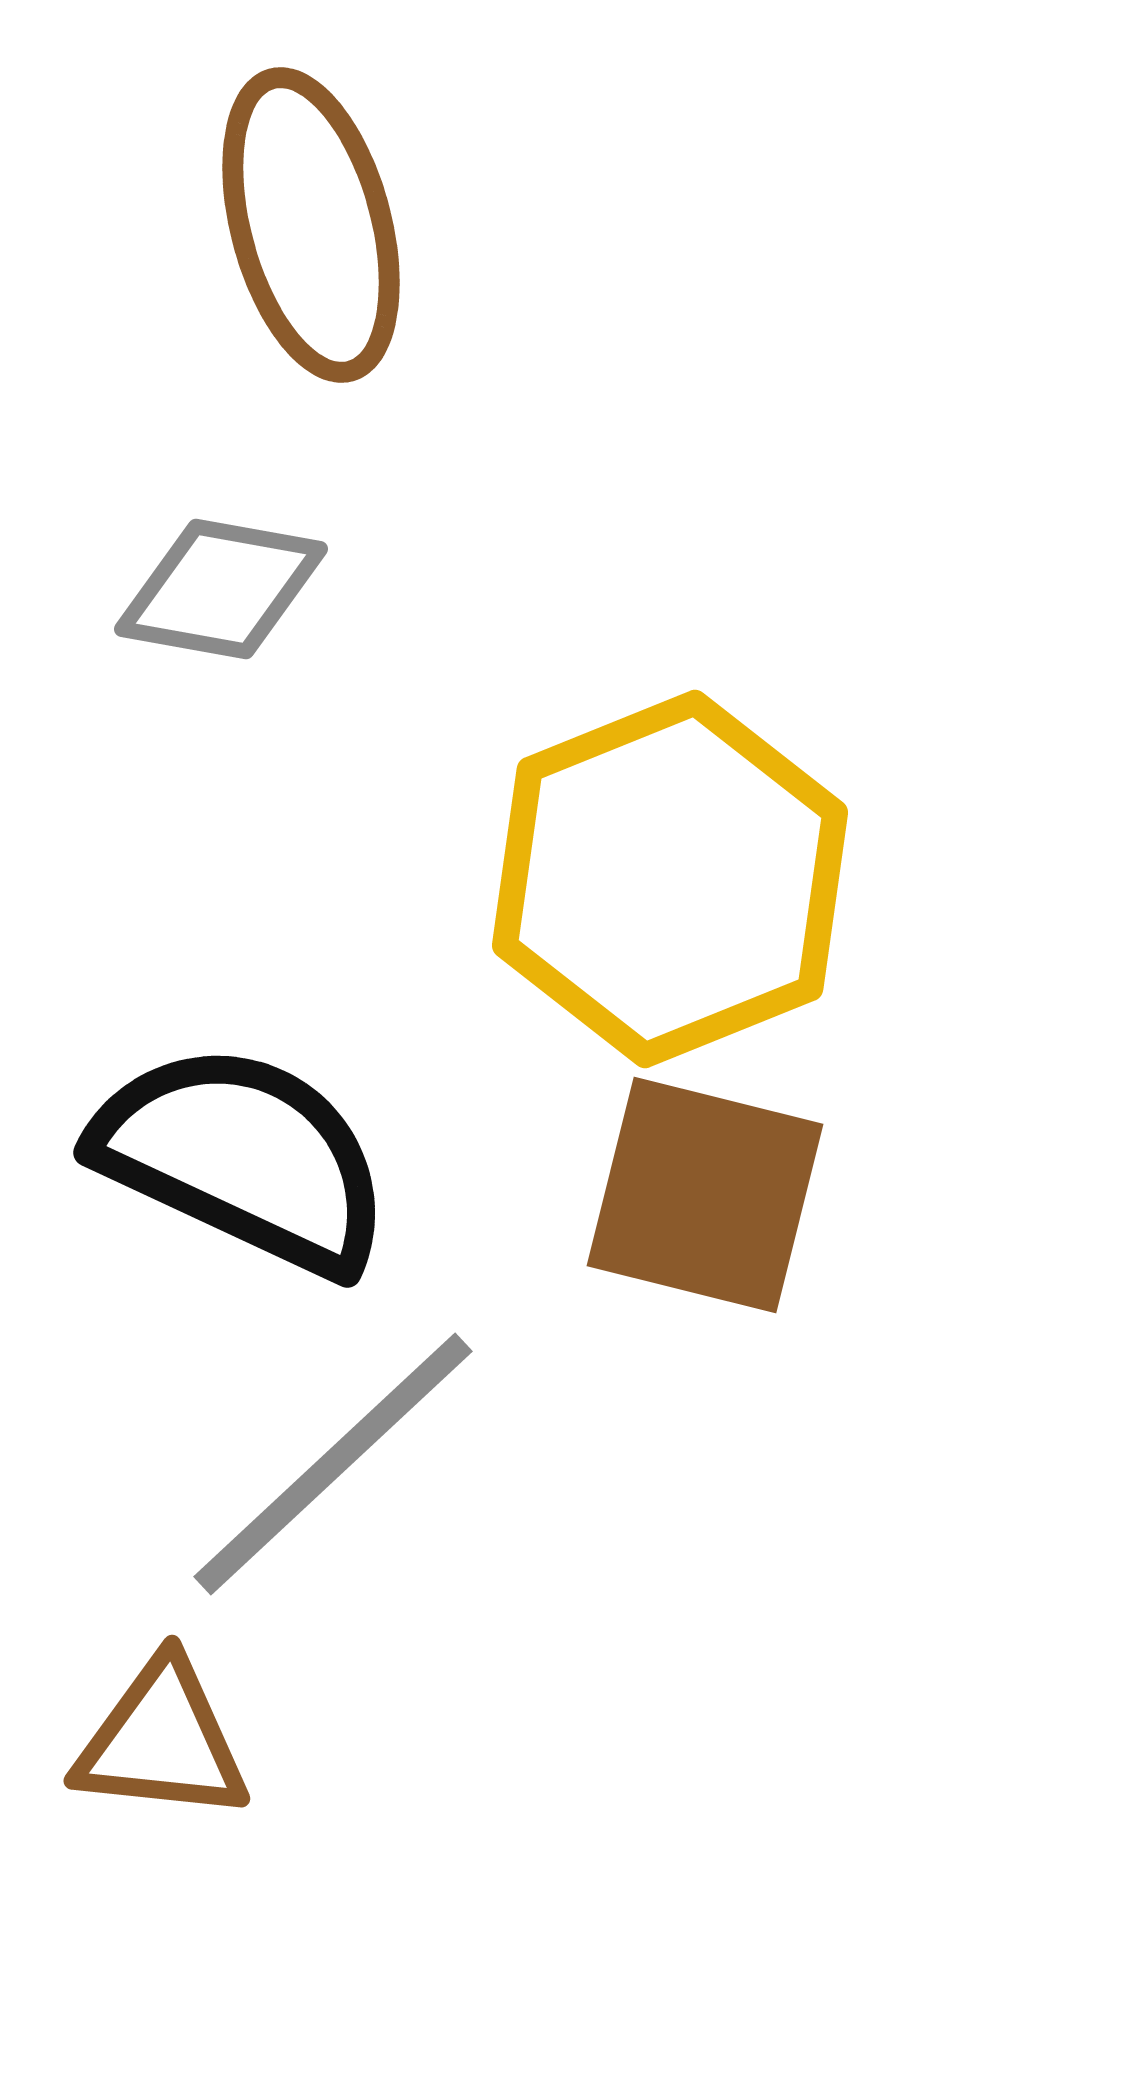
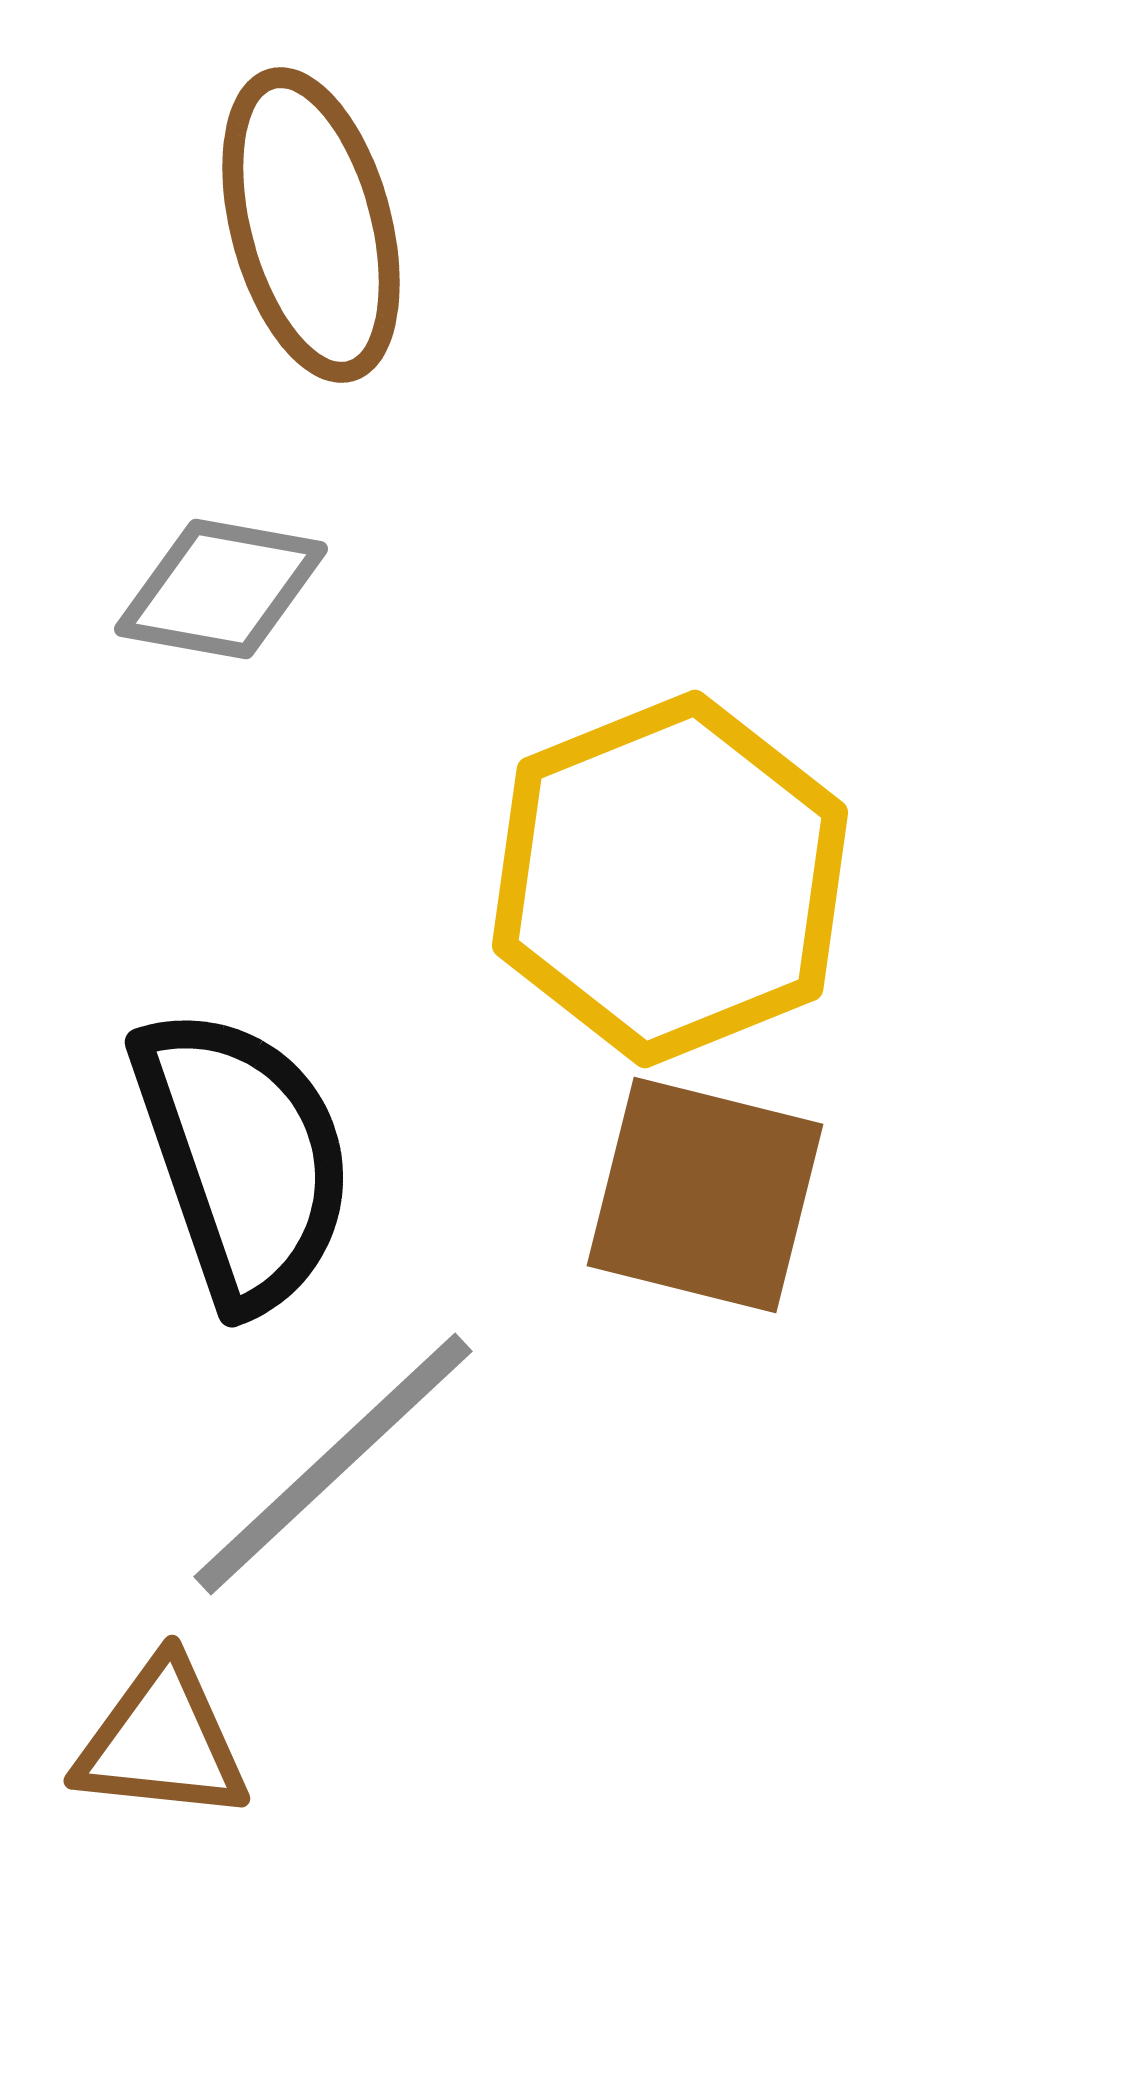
black semicircle: rotated 46 degrees clockwise
